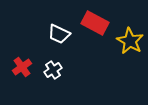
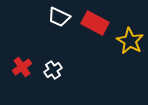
white trapezoid: moved 17 px up
